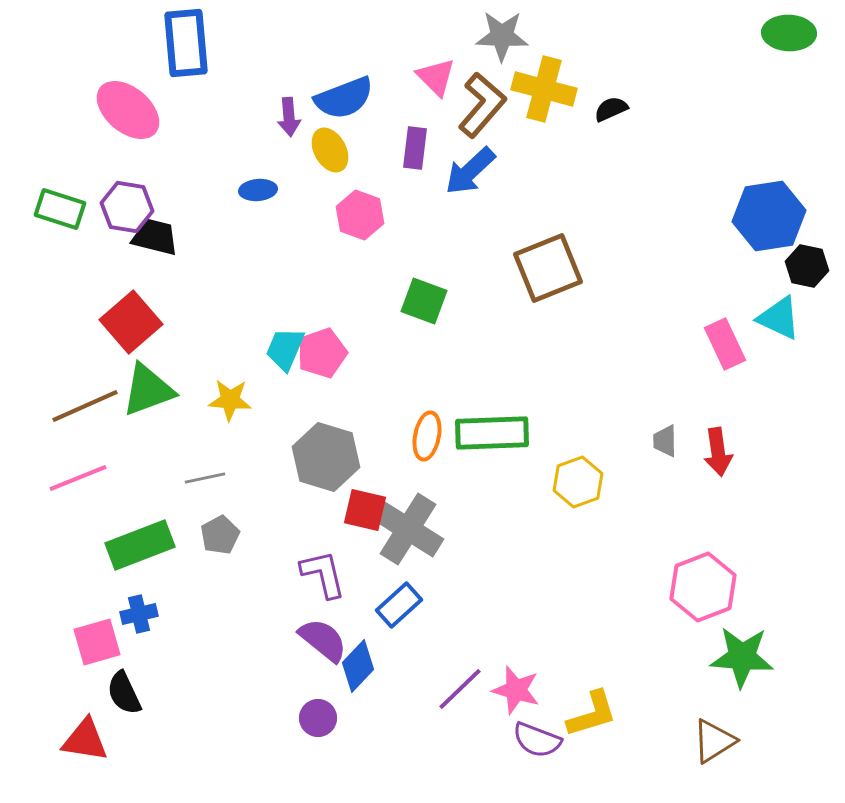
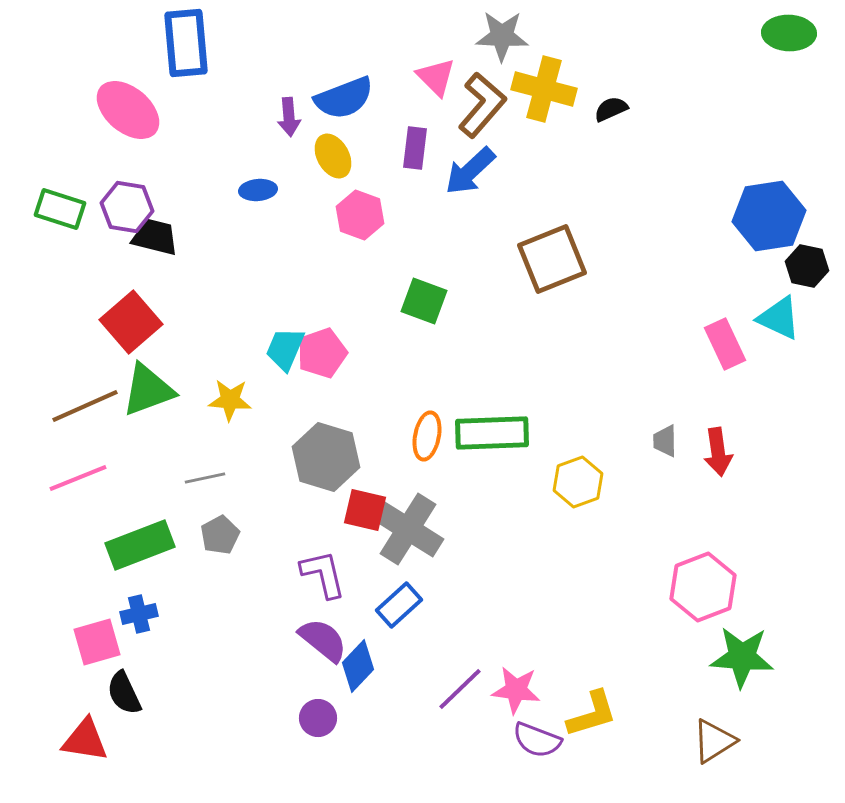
yellow ellipse at (330, 150): moved 3 px right, 6 px down
brown square at (548, 268): moved 4 px right, 9 px up
pink star at (516, 690): rotated 9 degrees counterclockwise
